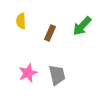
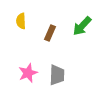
gray trapezoid: rotated 15 degrees clockwise
